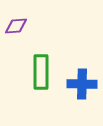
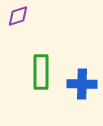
purple diamond: moved 2 px right, 10 px up; rotated 15 degrees counterclockwise
